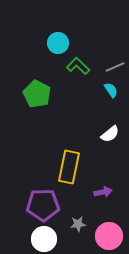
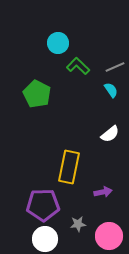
white circle: moved 1 px right
